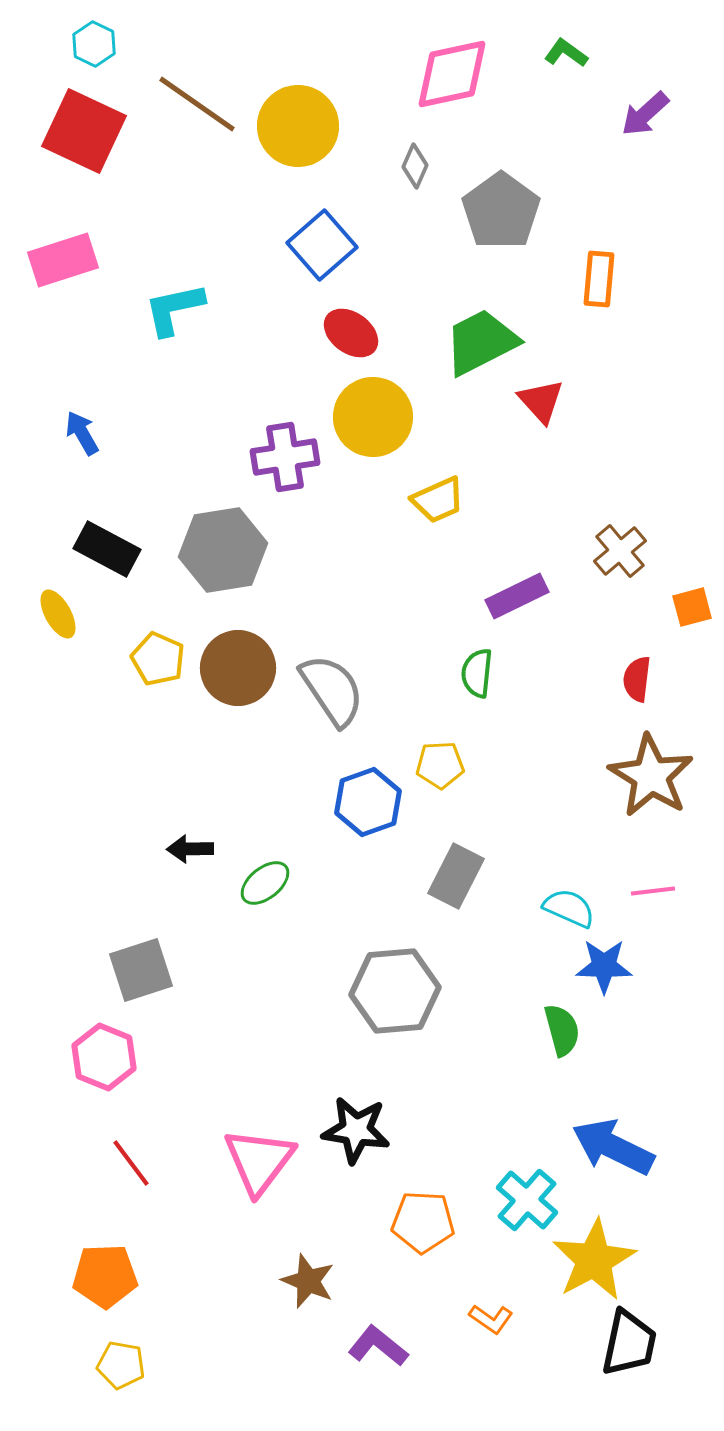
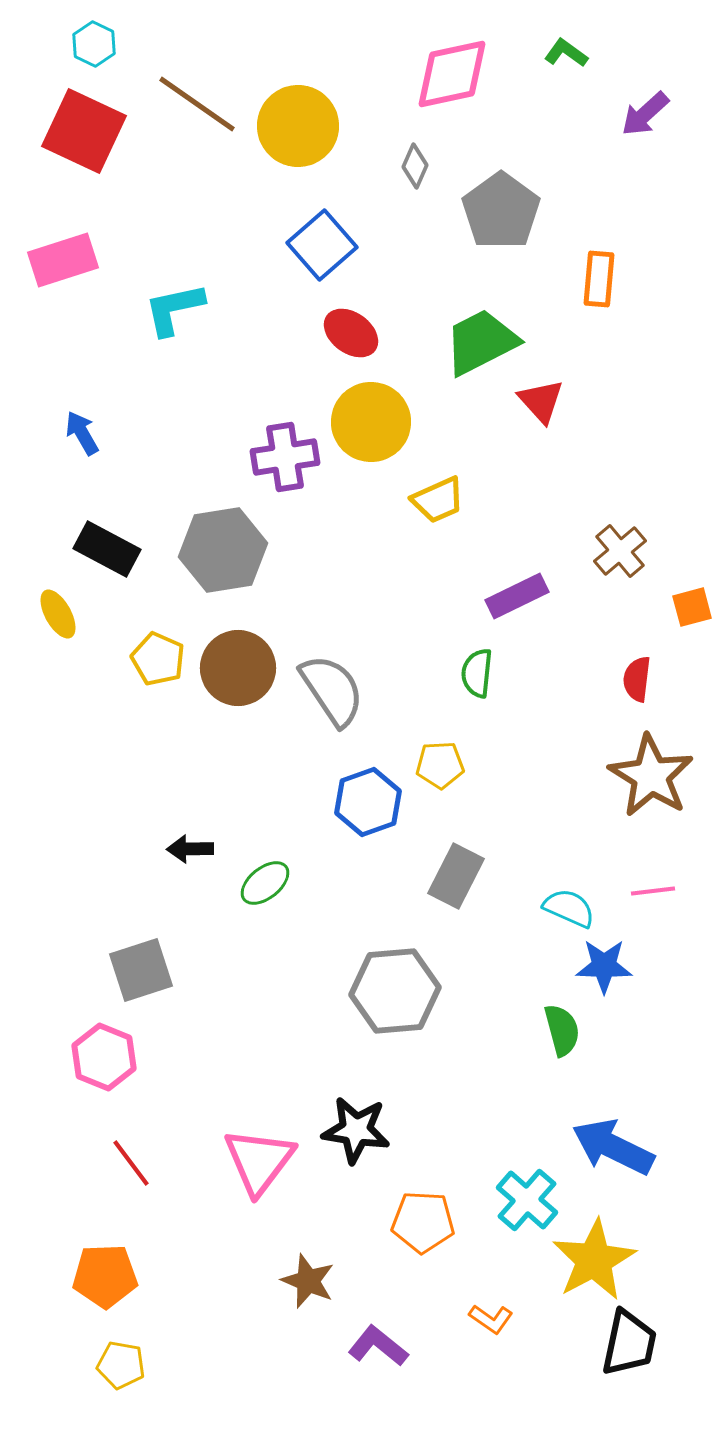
yellow circle at (373, 417): moved 2 px left, 5 px down
